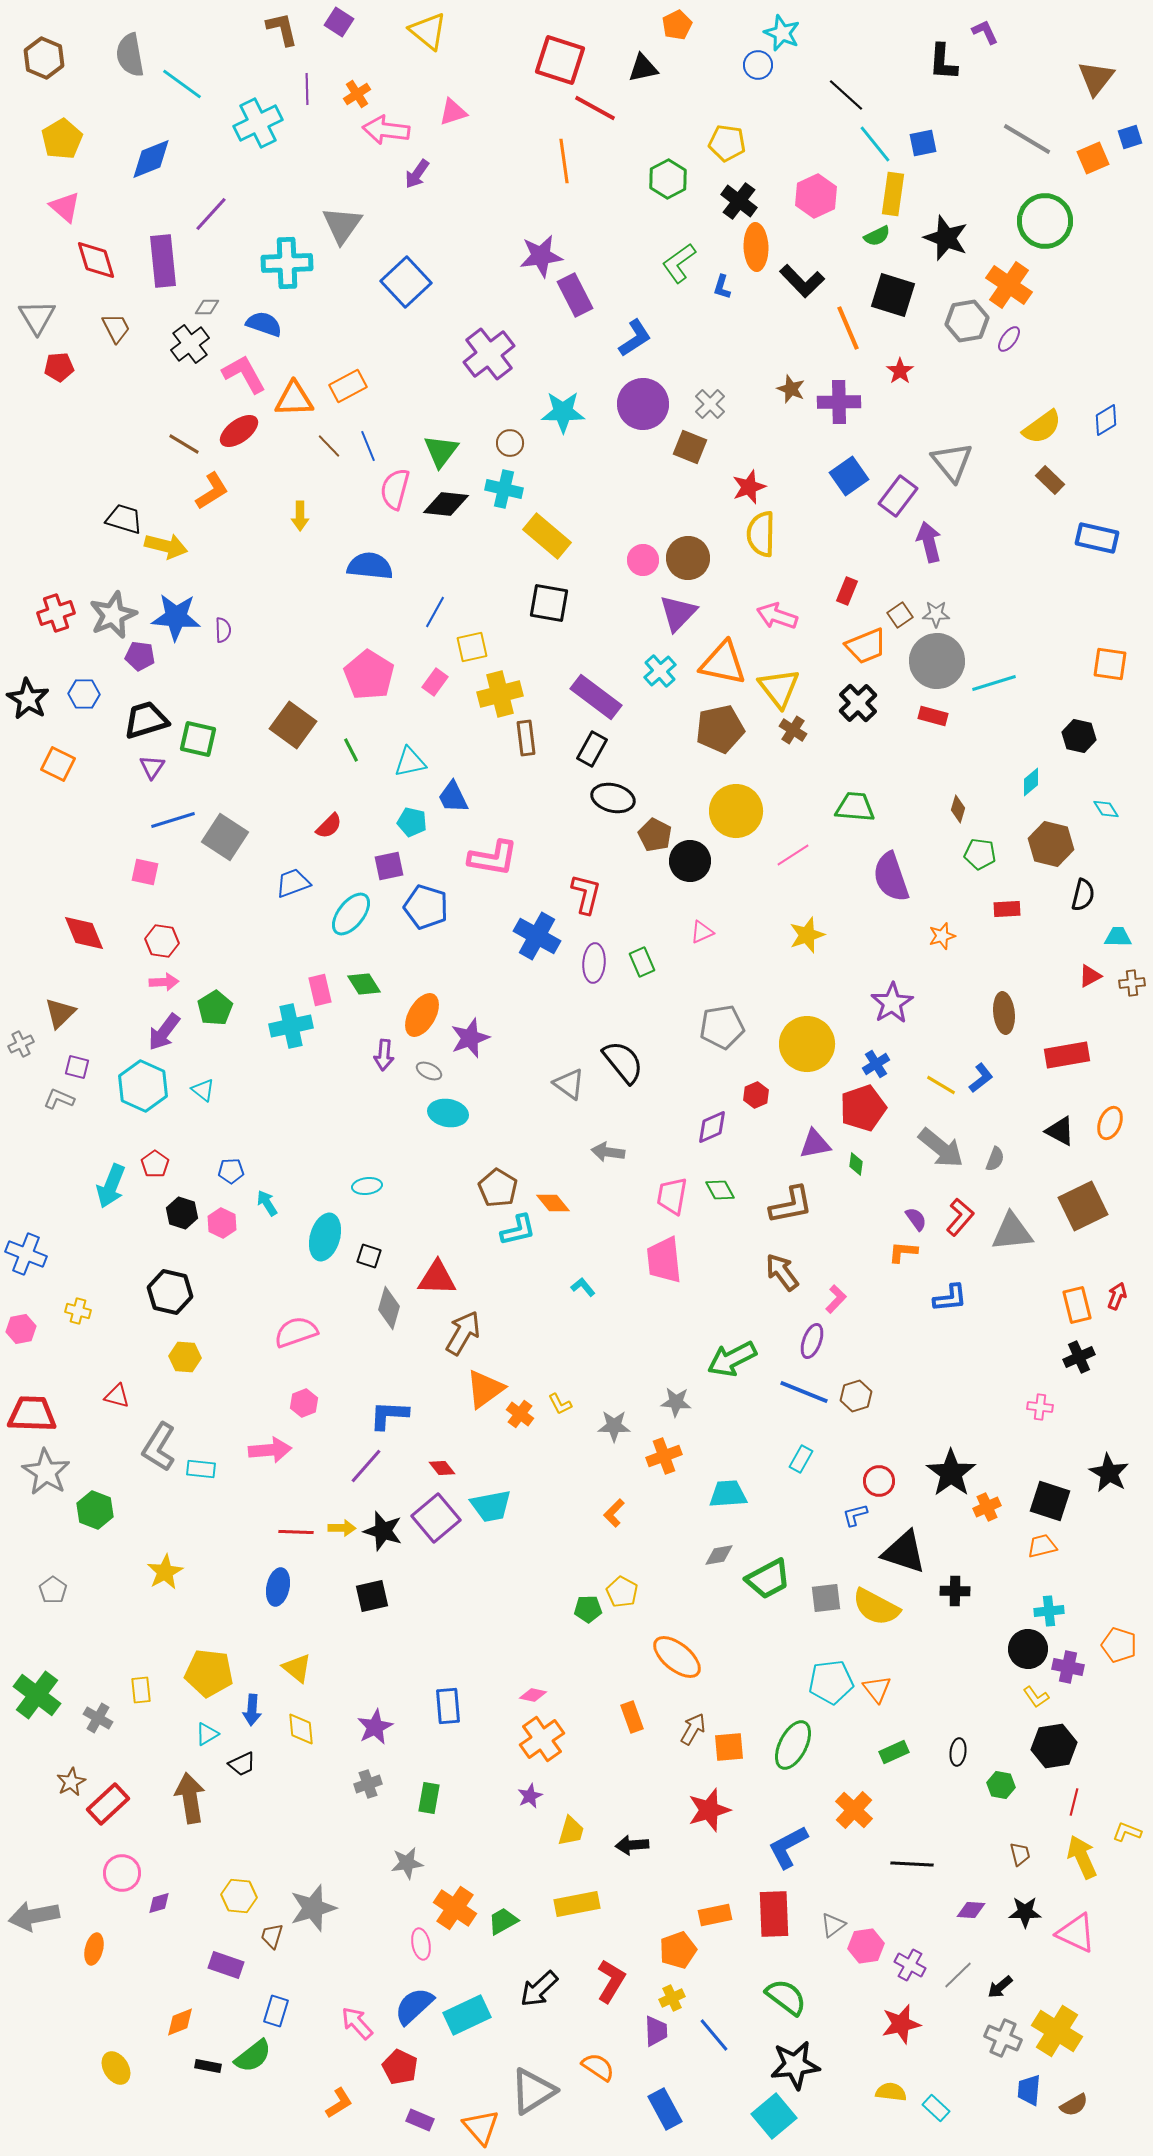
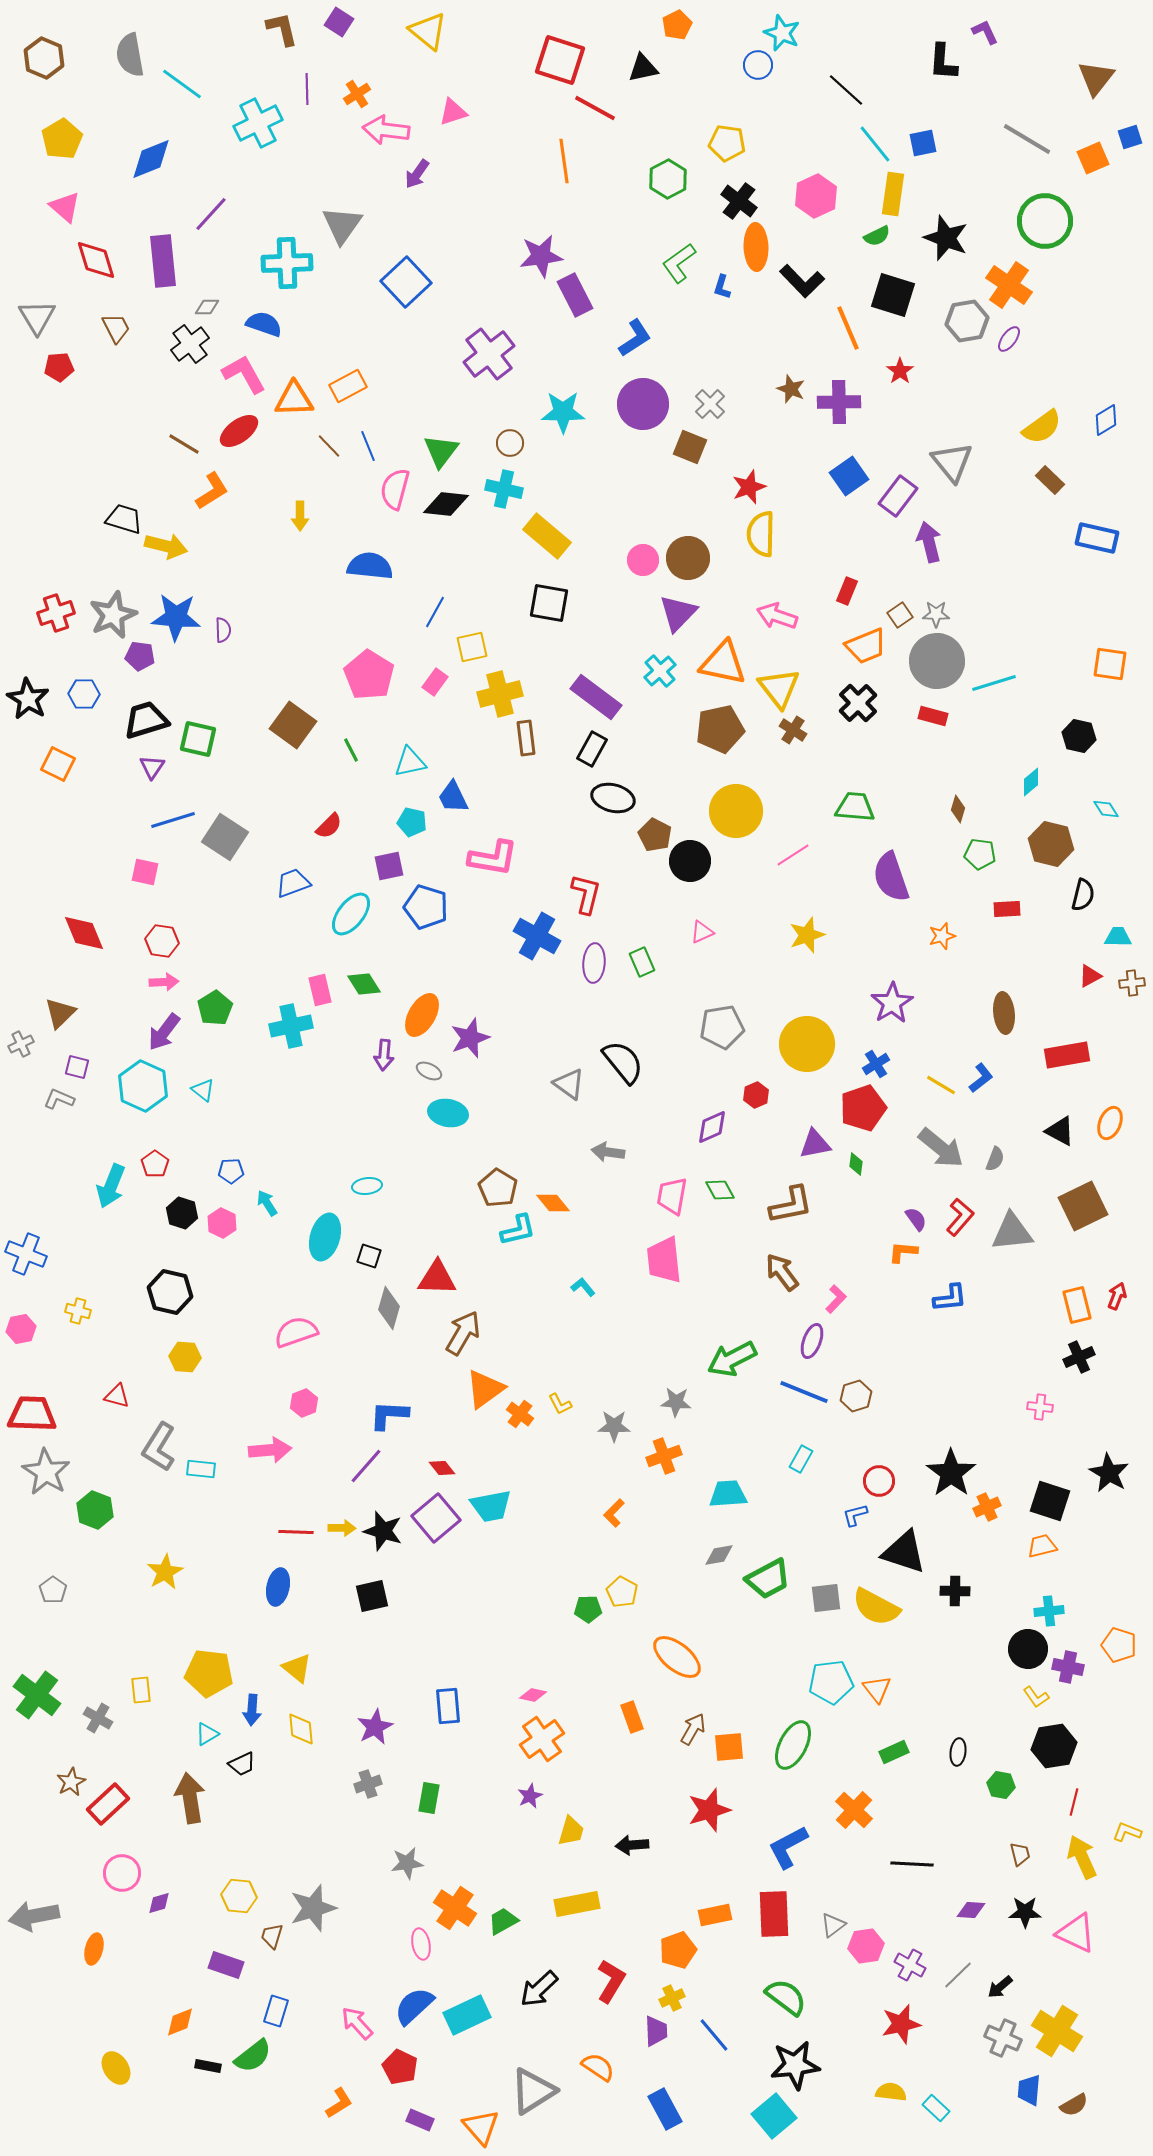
black line at (846, 95): moved 5 px up
